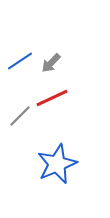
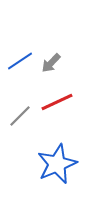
red line: moved 5 px right, 4 px down
